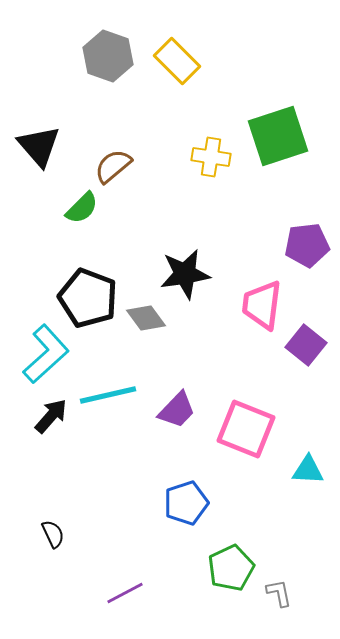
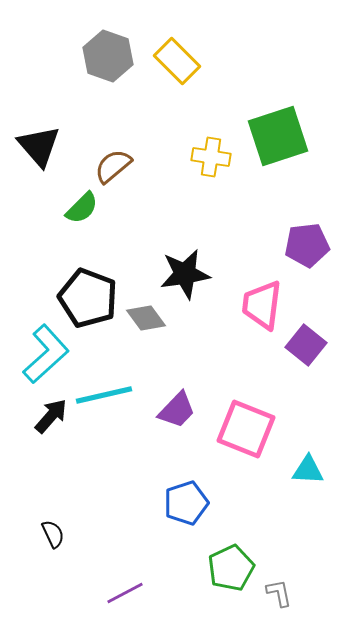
cyan line: moved 4 px left
